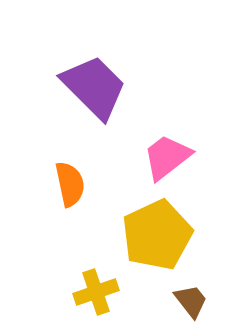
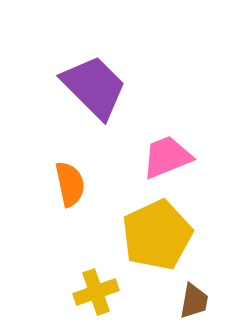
pink trapezoid: rotated 16 degrees clockwise
brown trapezoid: moved 3 px right; rotated 48 degrees clockwise
